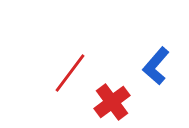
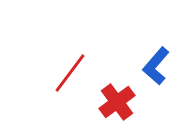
red cross: moved 5 px right
